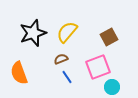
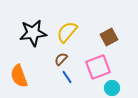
black star: rotated 12 degrees clockwise
brown semicircle: rotated 24 degrees counterclockwise
orange semicircle: moved 3 px down
cyan circle: moved 1 px down
